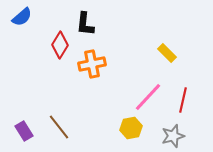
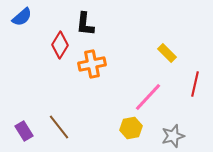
red line: moved 12 px right, 16 px up
